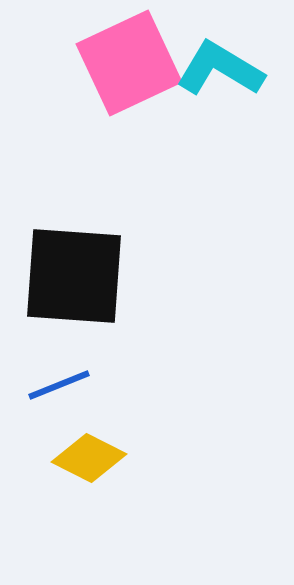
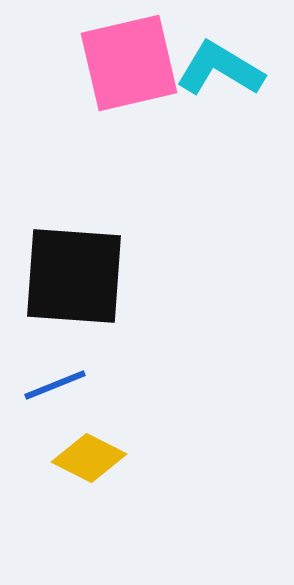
pink square: rotated 12 degrees clockwise
blue line: moved 4 px left
